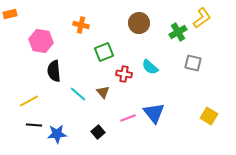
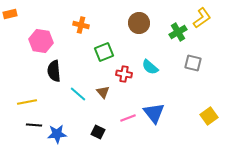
yellow line: moved 2 px left, 1 px down; rotated 18 degrees clockwise
yellow square: rotated 24 degrees clockwise
black square: rotated 24 degrees counterclockwise
